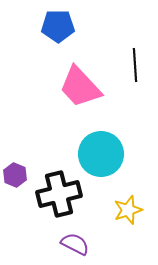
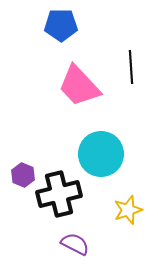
blue pentagon: moved 3 px right, 1 px up
black line: moved 4 px left, 2 px down
pink trapezoid: moved 1 px left, 1 px up
purple hexagon: moved 8 px right
